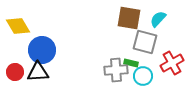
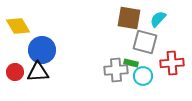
red cross: rotated 25 degrees clockwise
